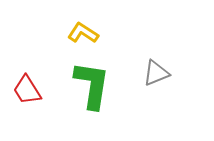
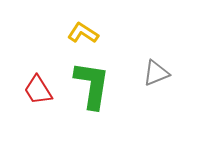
red trapezoid: moved 11 px right
